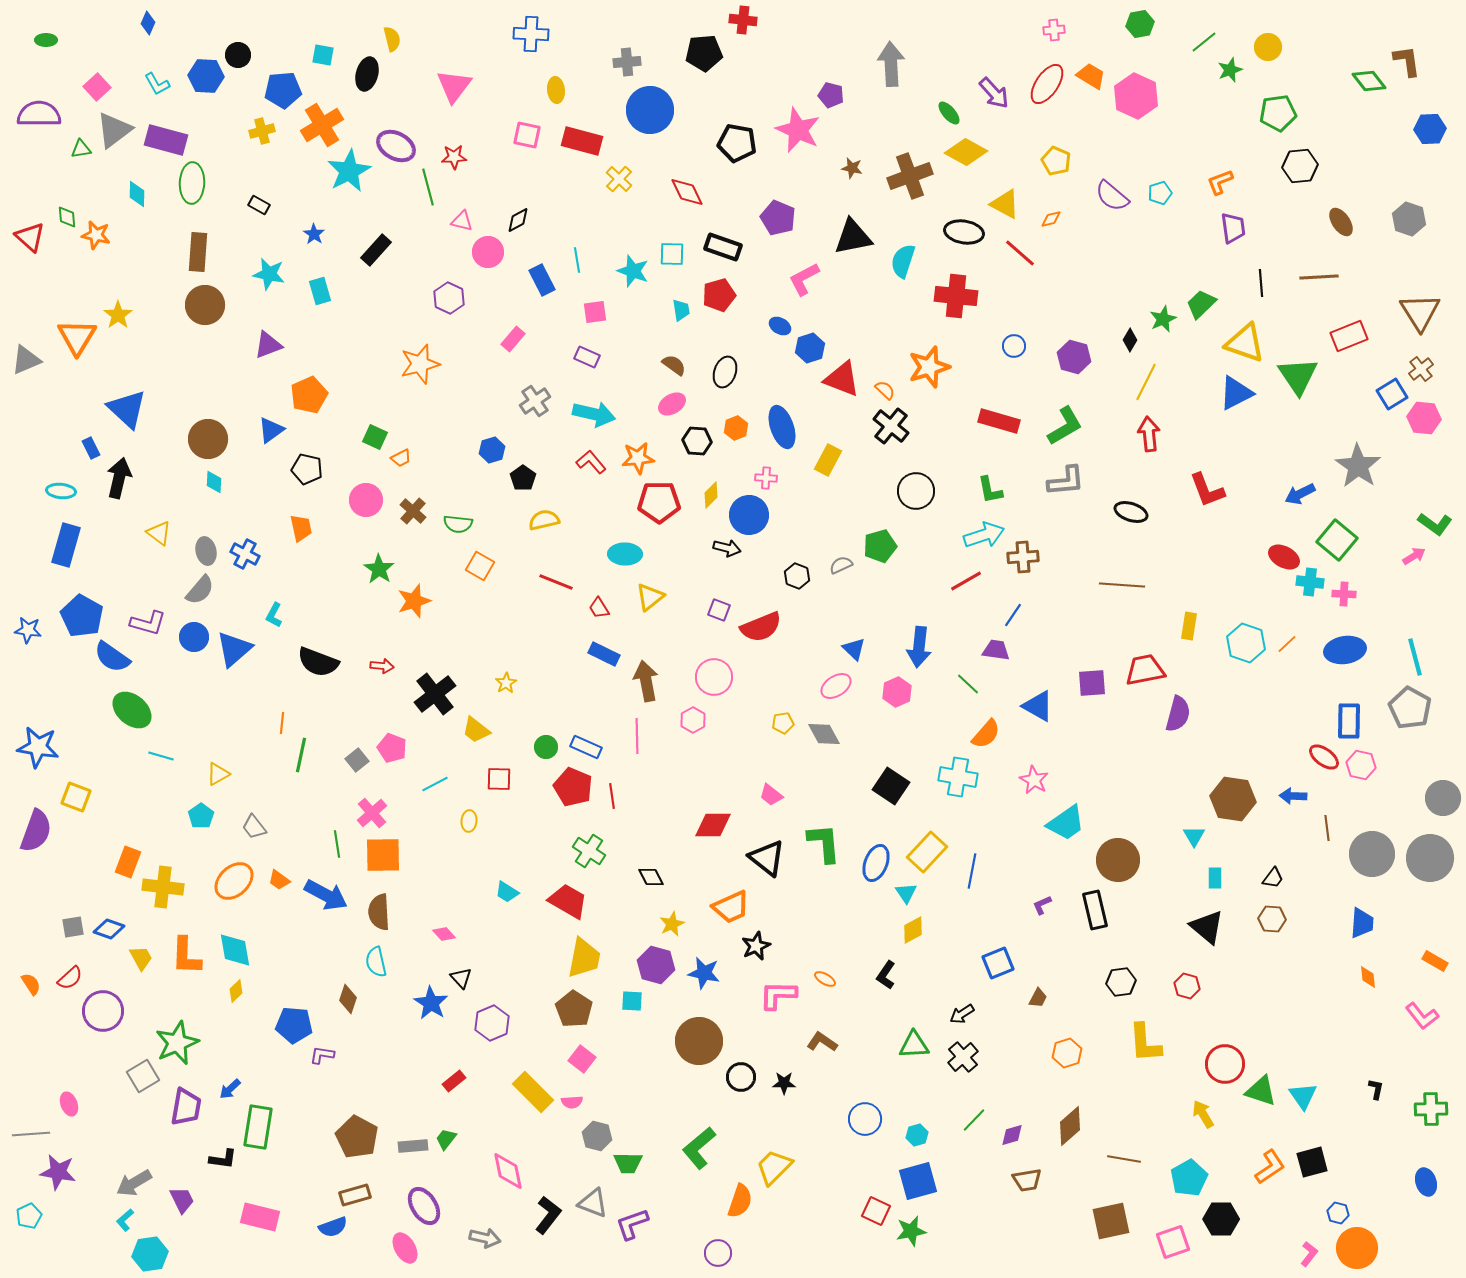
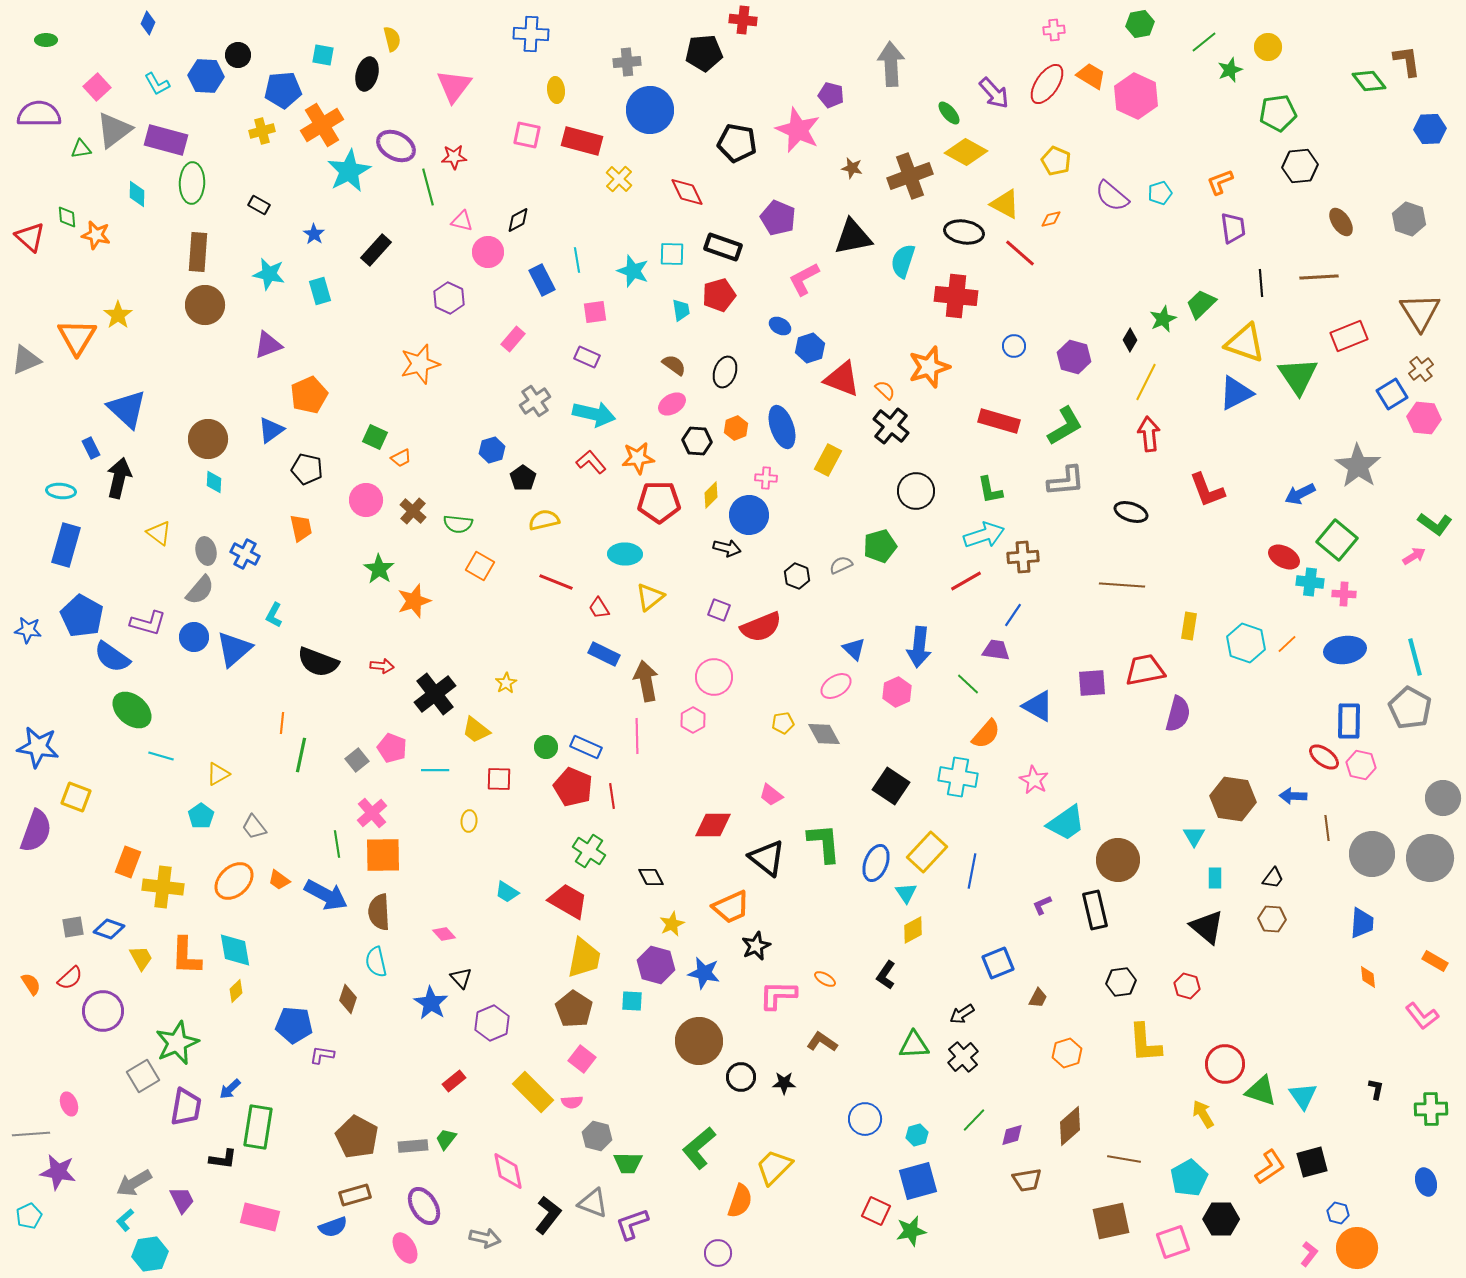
cyan line at (435, 784): moved 14 px up; rotated 28 degrees clockwise
